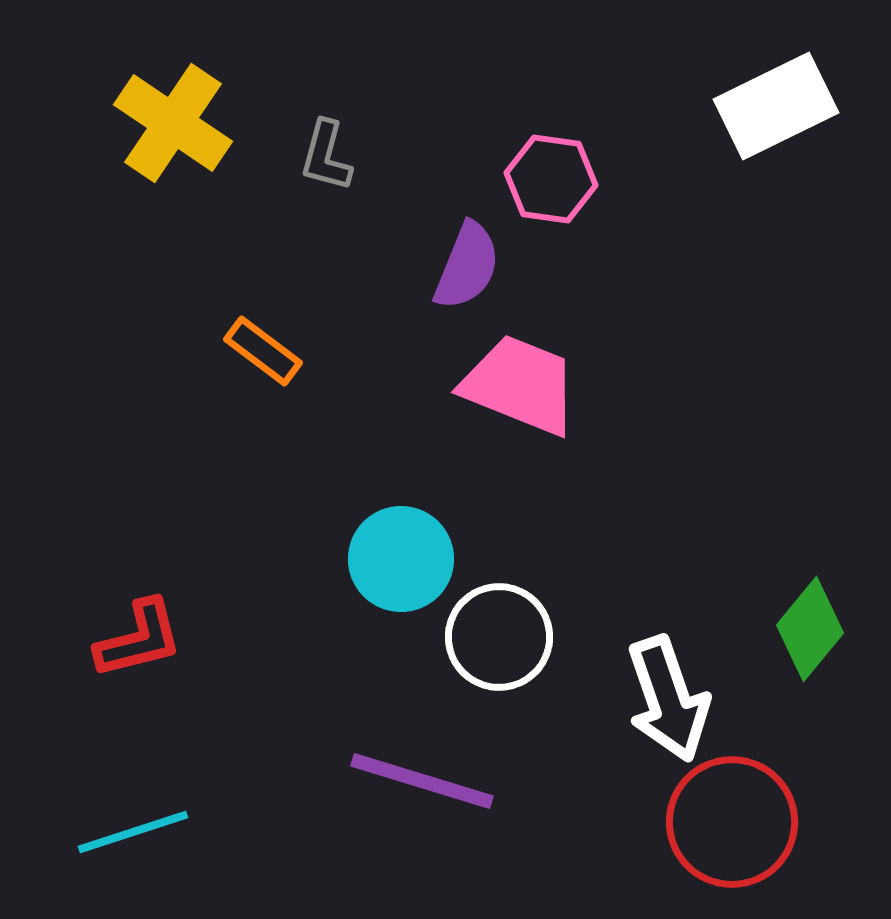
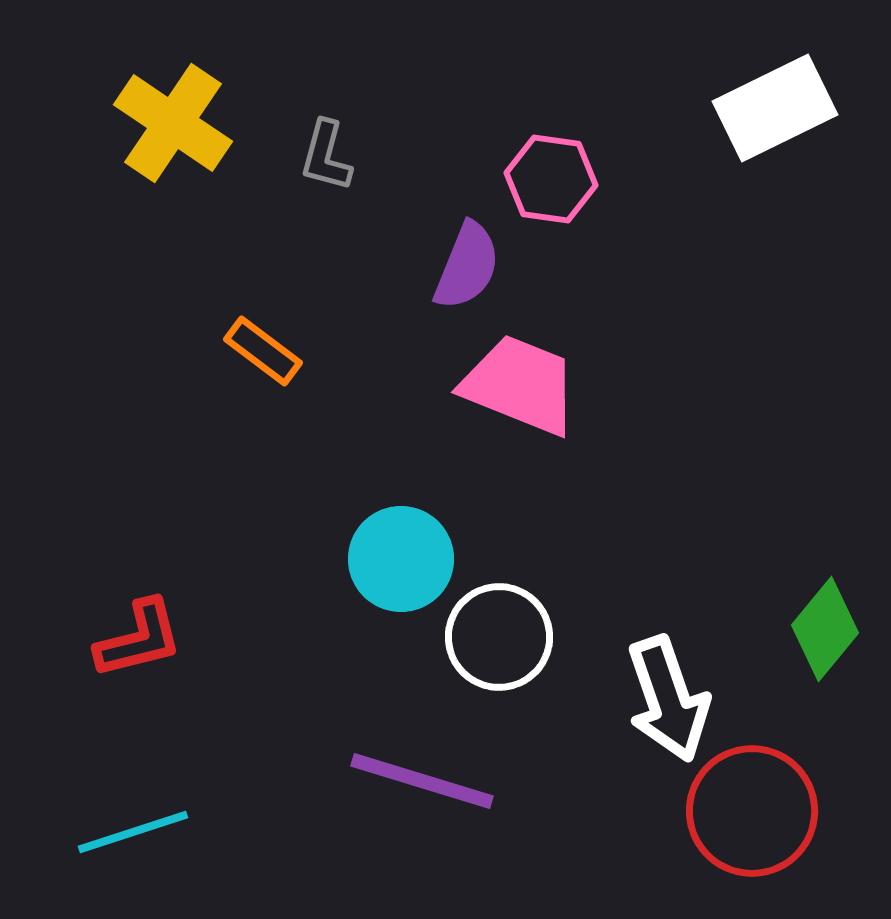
white rectangle: moved 1 px left, 2 px down
green diamond: moved 15 px right
red circle: moved 20 px right, 11 px up
